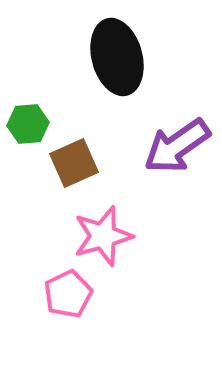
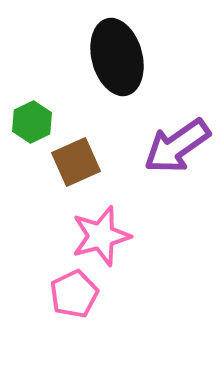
green hexagon: moved 4 px right, 2 px up; rotated 21 degrees counterclockwise
brown square: moved 2 px right, 1 px up
pink star: moved 2 px left
pink pentagon: moved 6 px right
